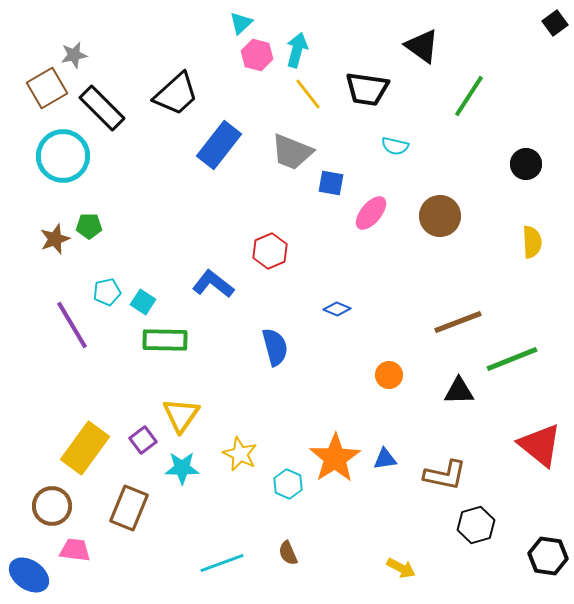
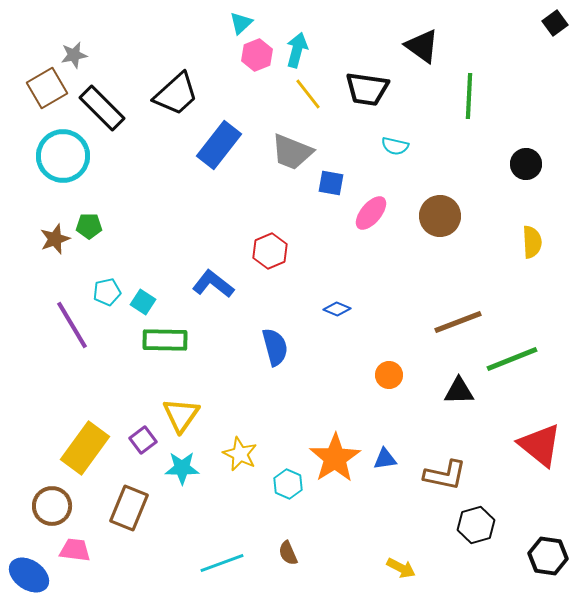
pink hexagon at (257, 55): rotated 24 degrees clockwise
green line at (469, 96): rotated 30 degrees counterclockwise
